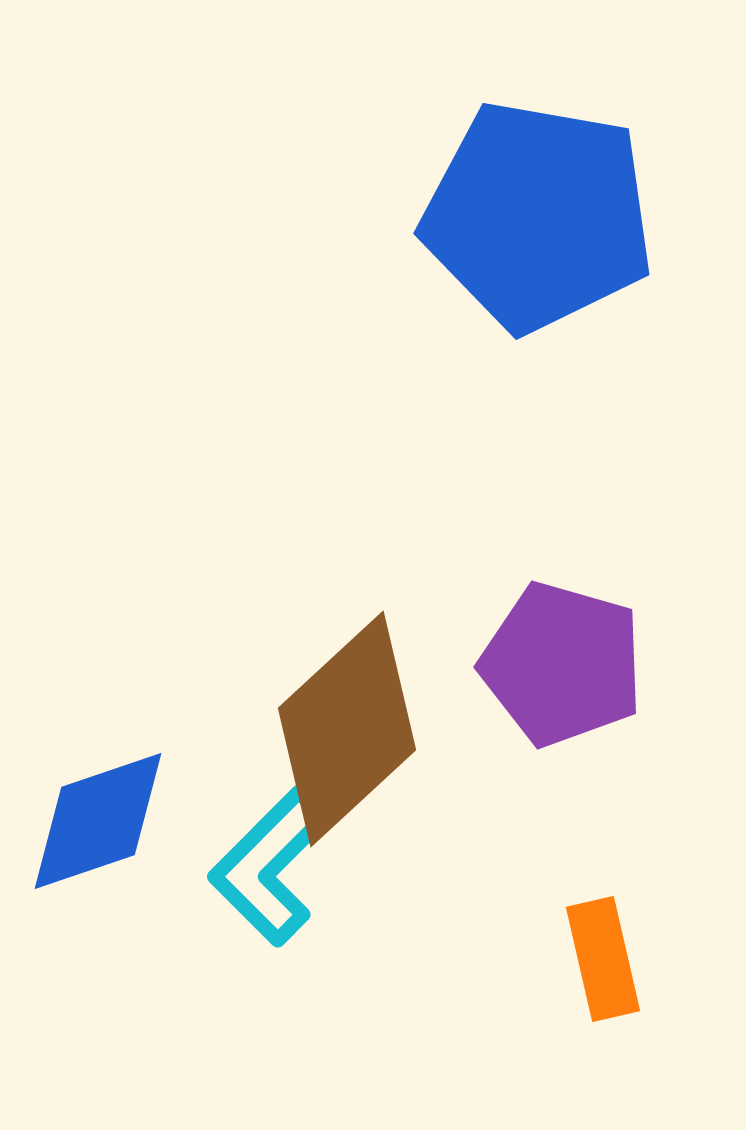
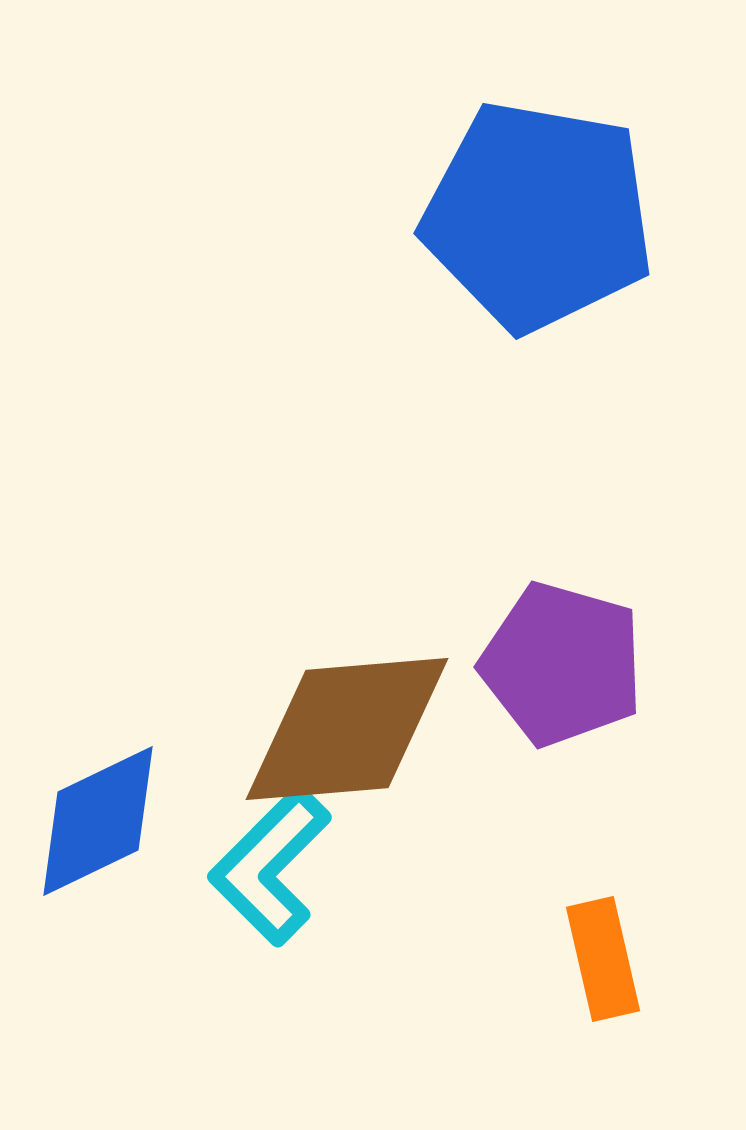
brown diamond: rotated 38 degrees clockwise
blue diamond: rotated 7 degrees counterclockwise
